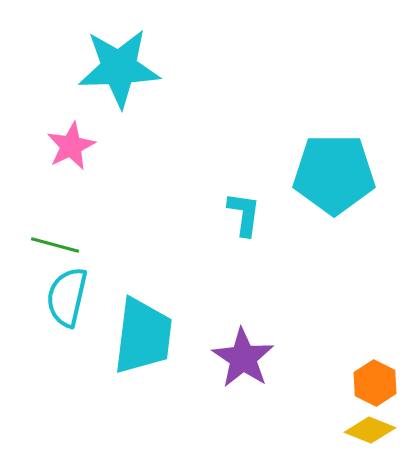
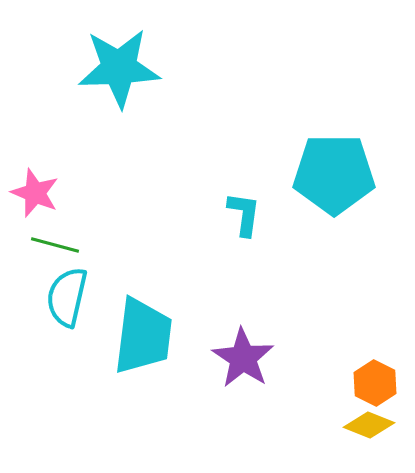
pink star: moved 36 px left, 47 px down; rotated 24 degrees counterclockwise
yellow diamond: moved 1 px left, 5 px up
